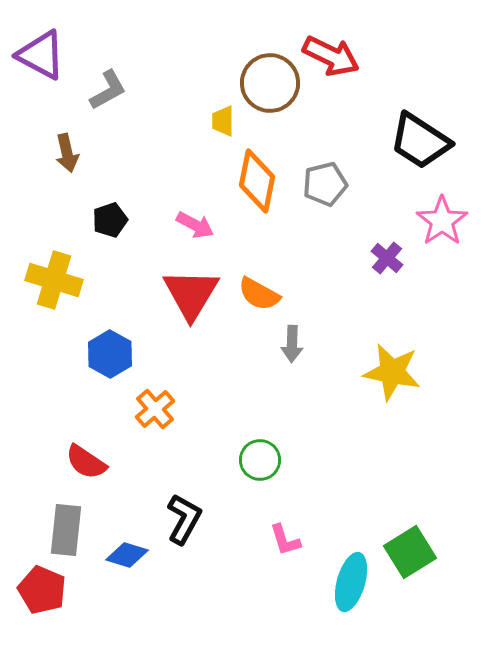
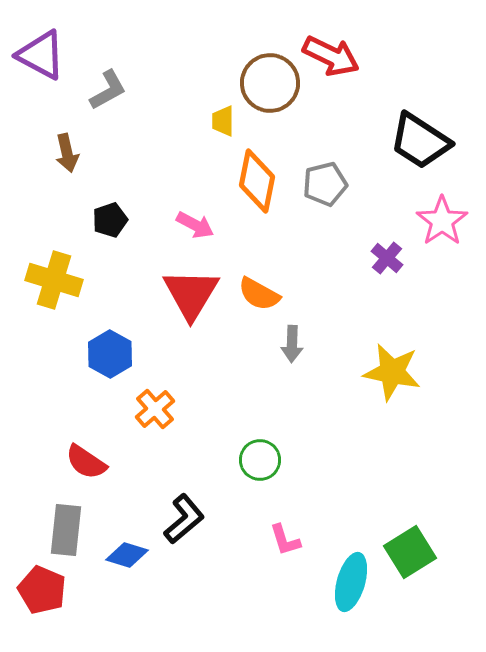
black L-shape: rotated 21 degrees clockwise
